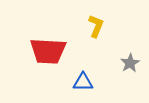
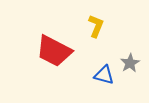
red trapezoid: moved 6 px right; rotated 24 degrees clockwise
blue triangle: moved 21 px right, 7 px up; rotated 15 degrees clockwise
